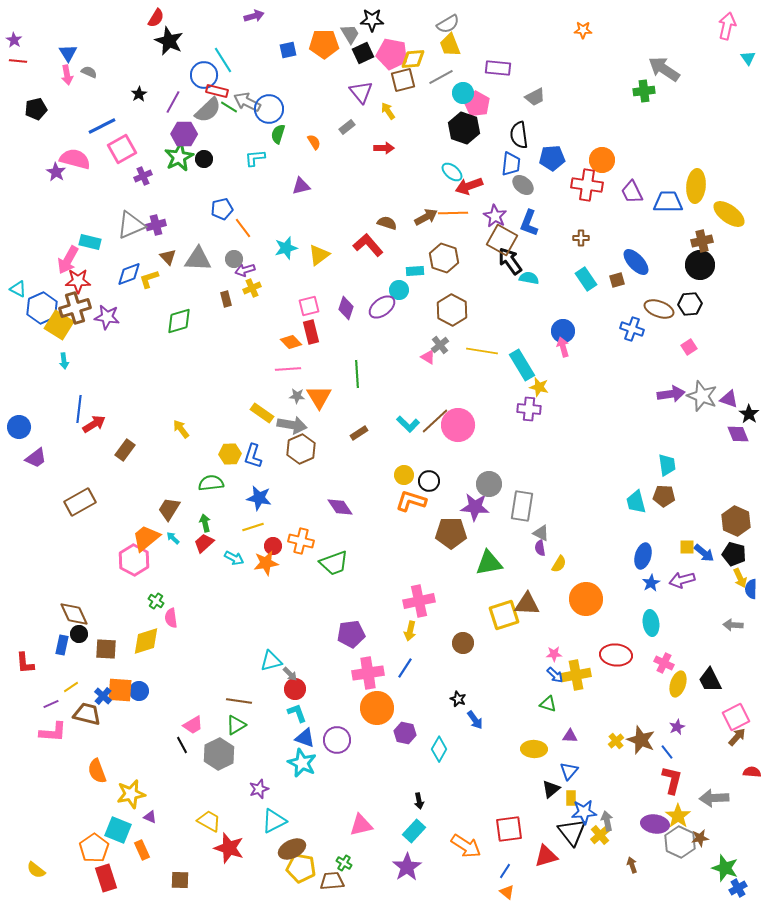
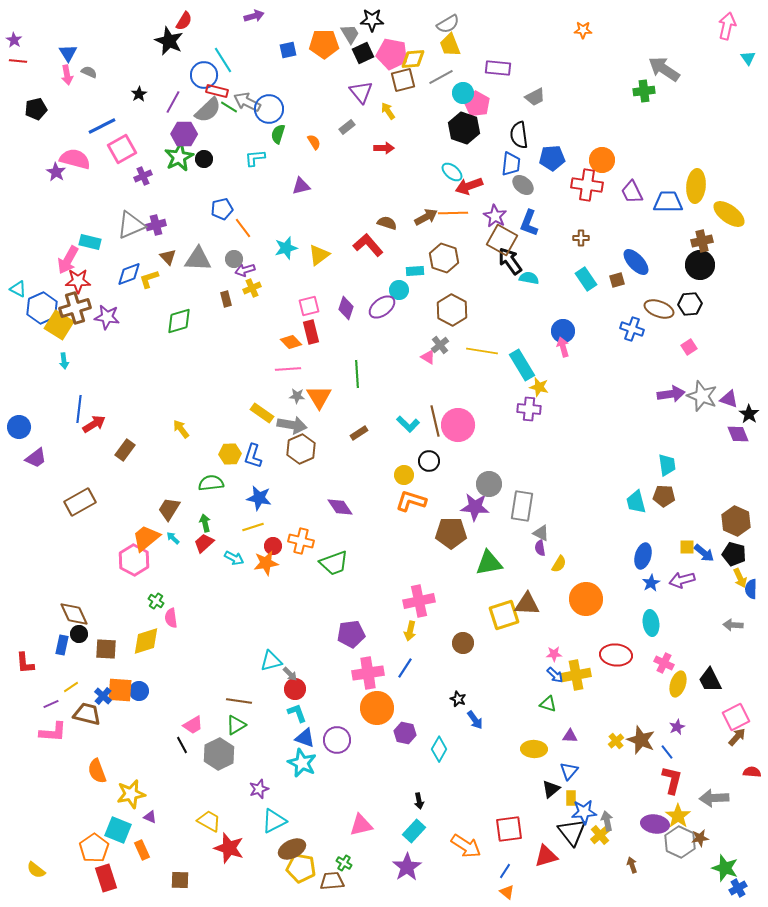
red semicircle at (156, 18): moved 28 px right, 3 px down
brown line at (435, 421): rotated 60 degrees counterclockwise
black circle at (429, 481): moved 20 px up
